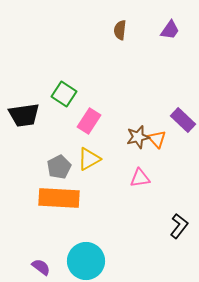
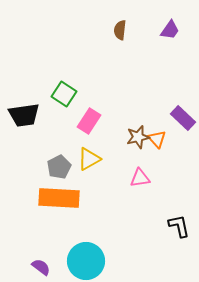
purple rectangle: moved 2 px up
black L-shape: rotated 50 degrees counterclockwise
